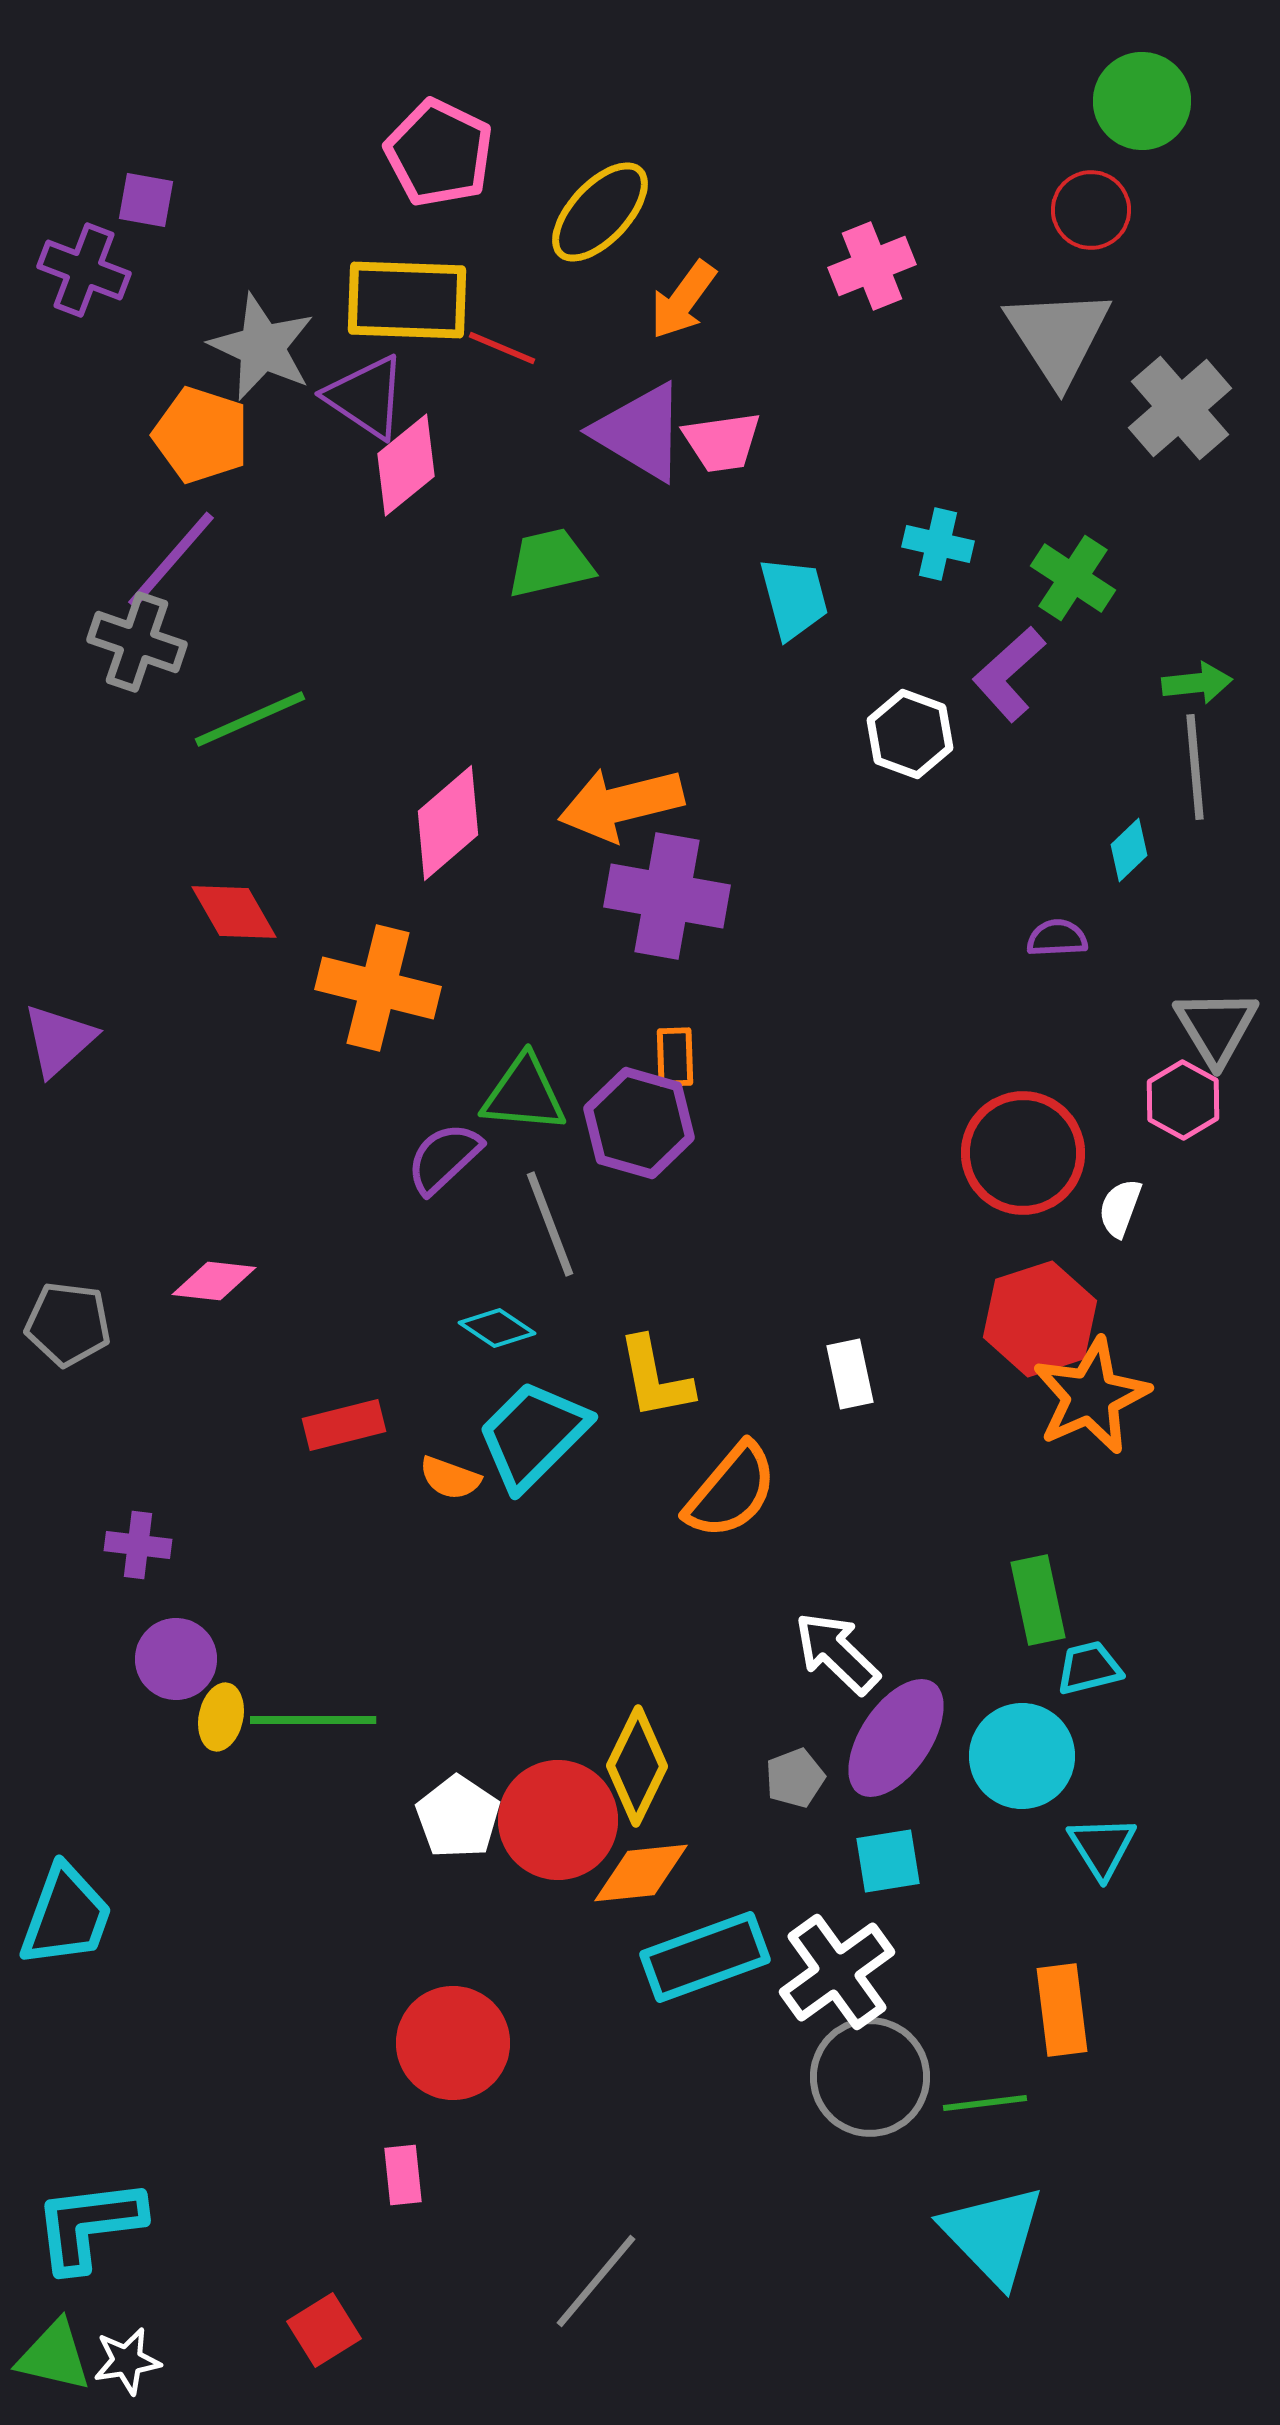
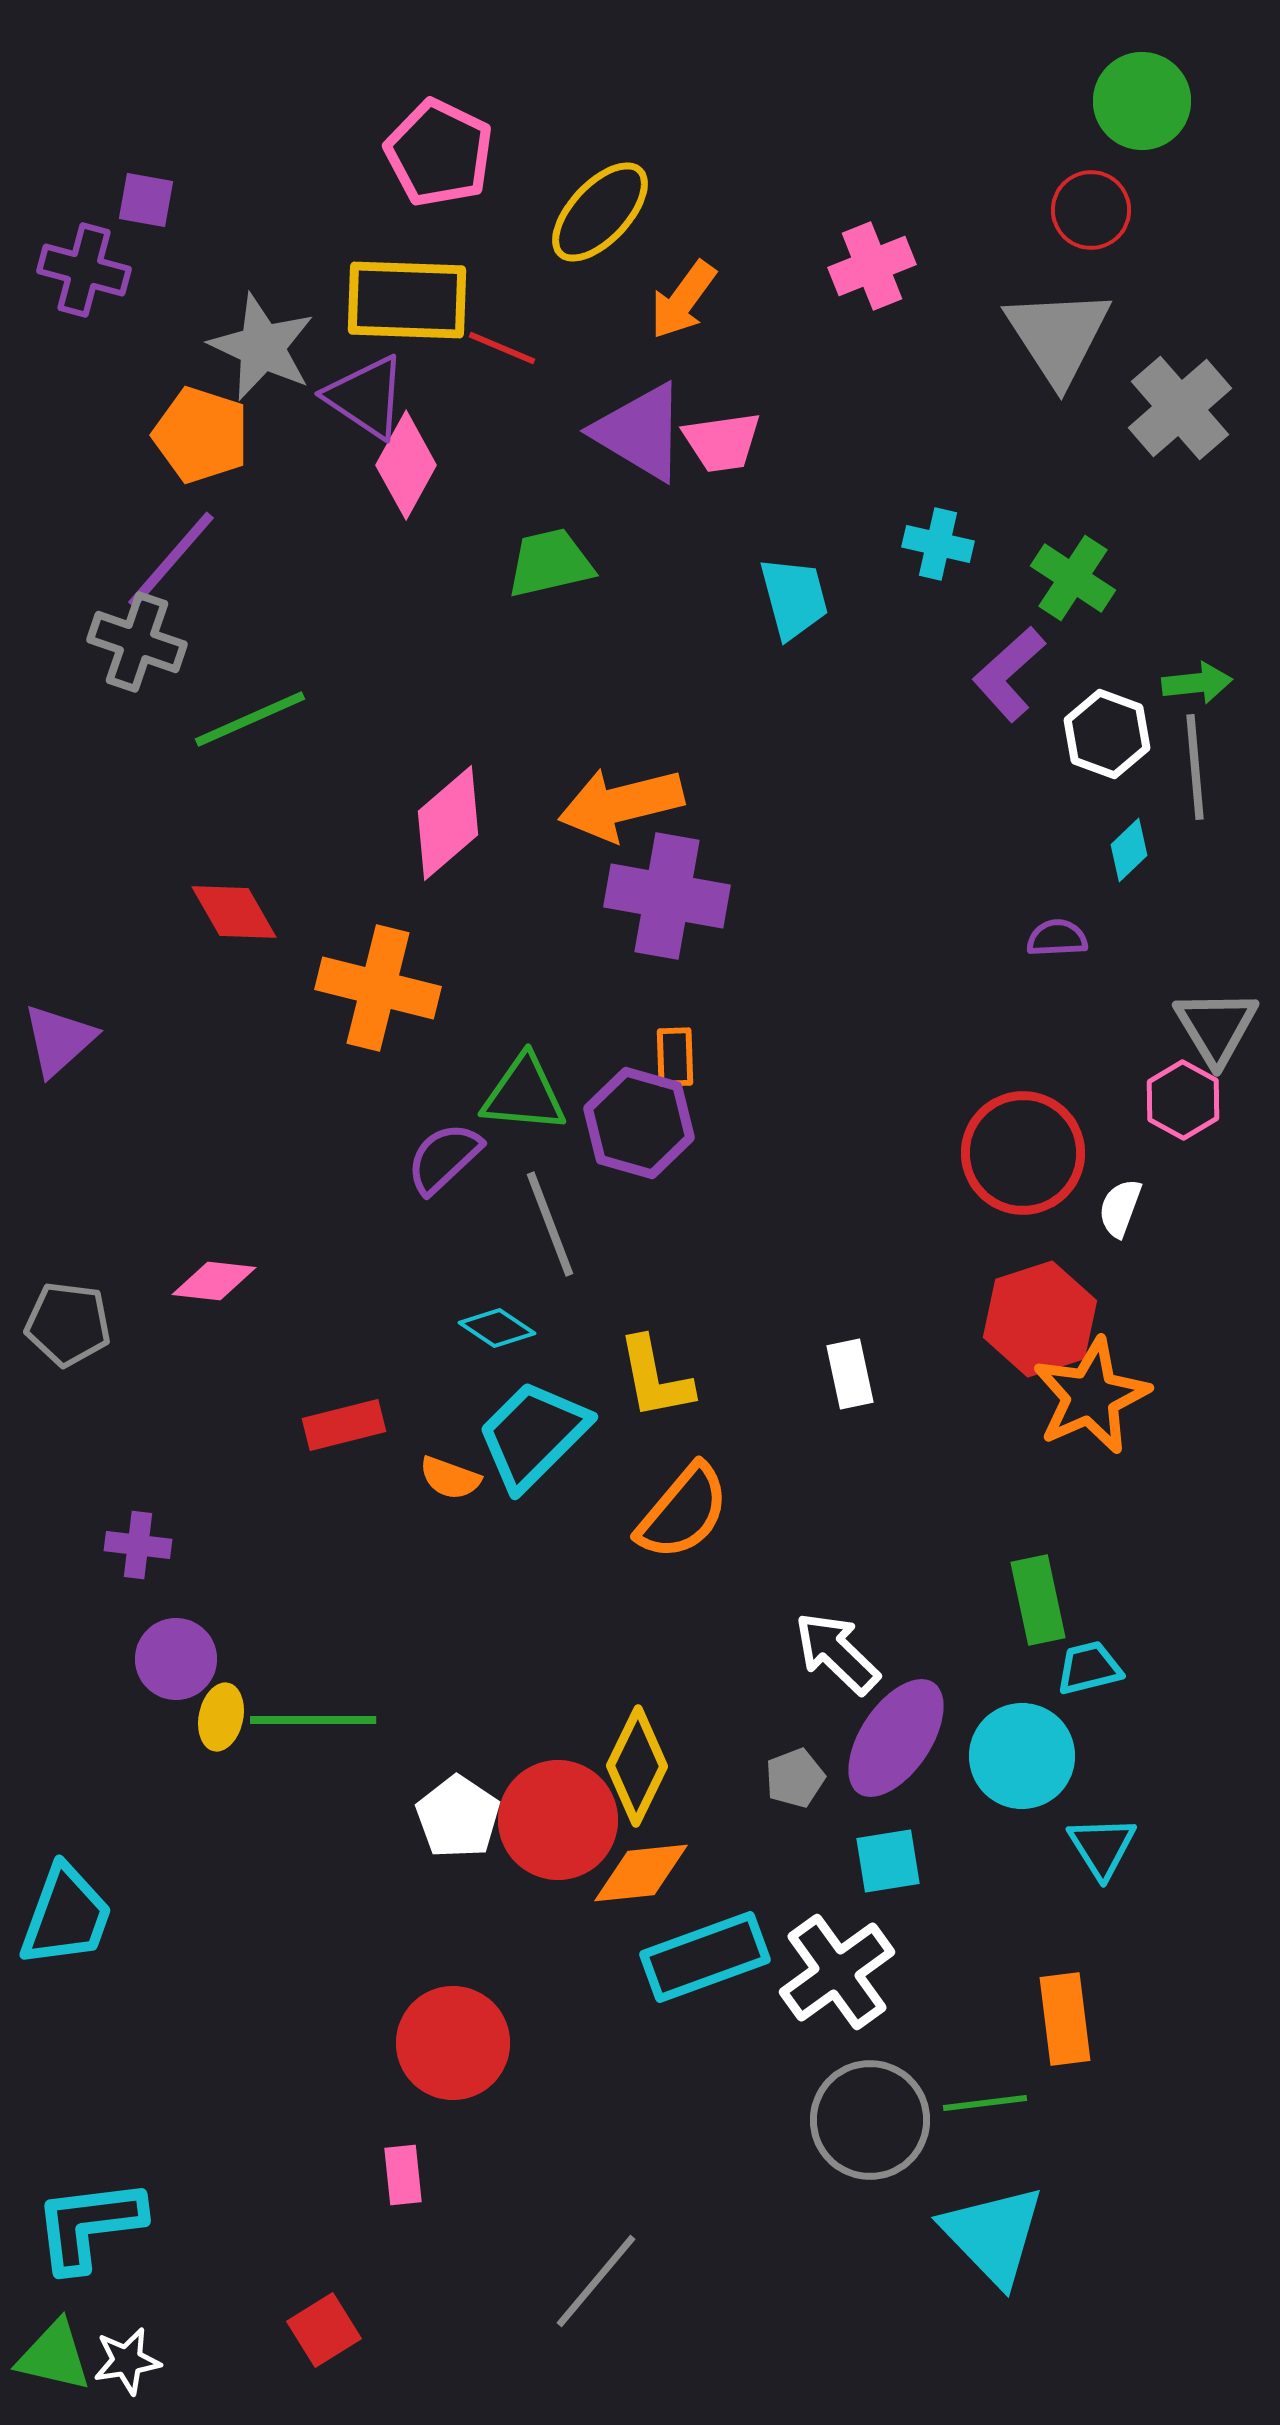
purple cross at (84, 270): rotated 6 degrees counterclockwise
pink diamond at (406, 465): rotated 22 degrees counterclockwise
white hexagon at (910, 734): moved 197 px right
orange semicircle at (731, 1491): moved 48 px left, 21 px down
orange rectangle at (1062, 2010): moved 3 px right, 9 px down
gray circle at (870, 2077): moved 43 px down
